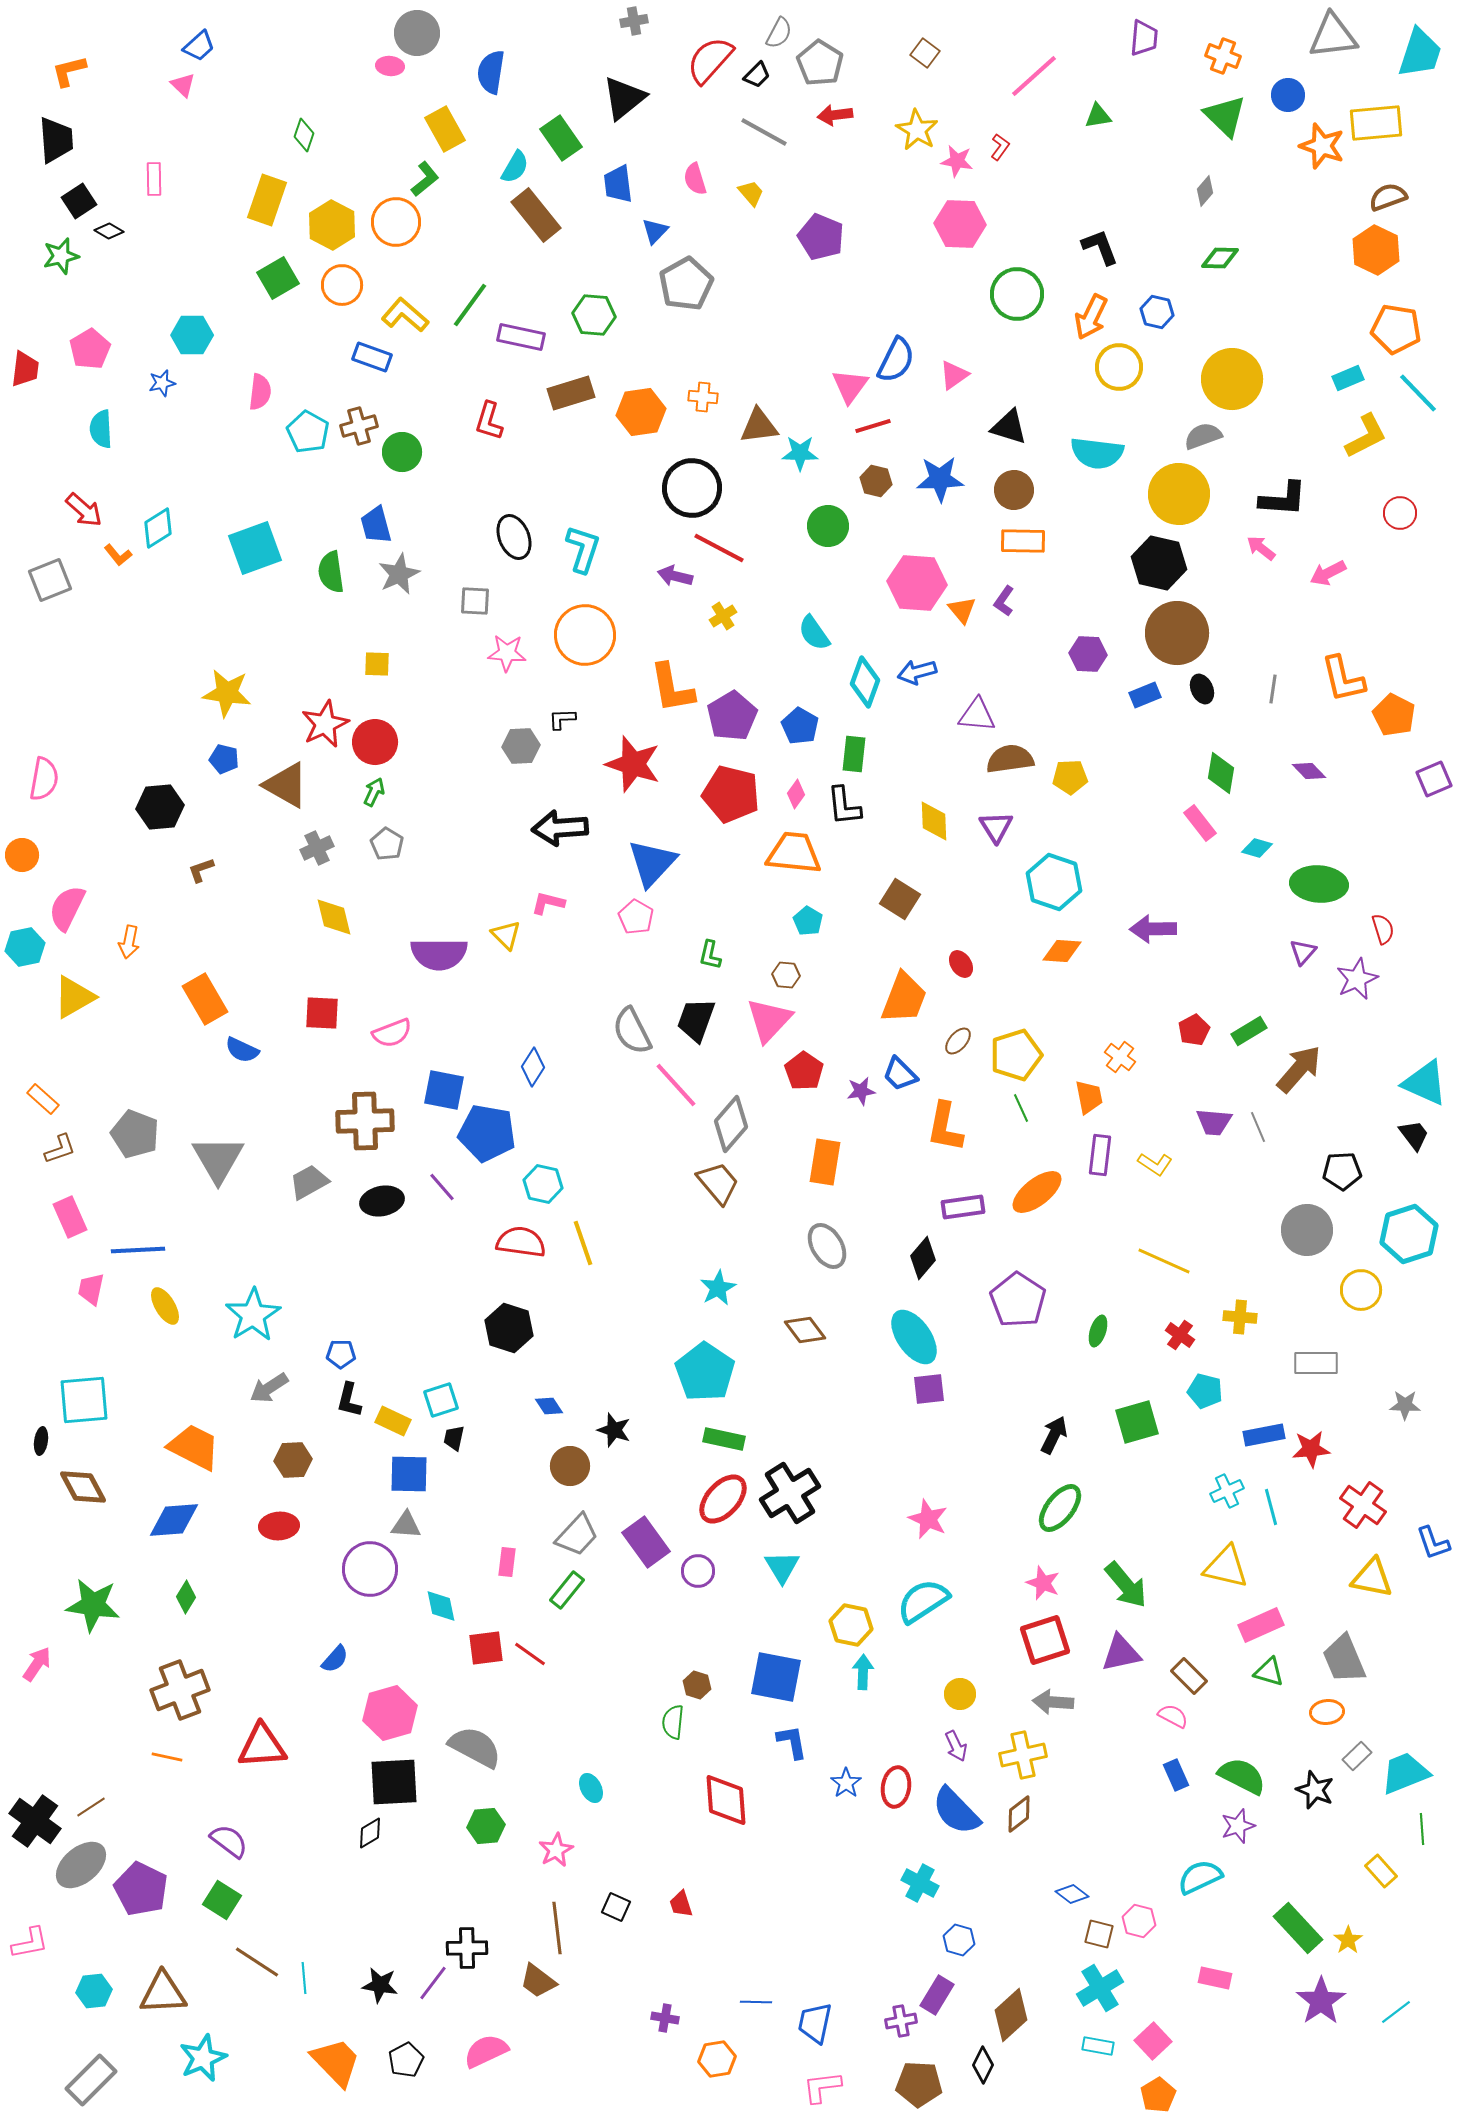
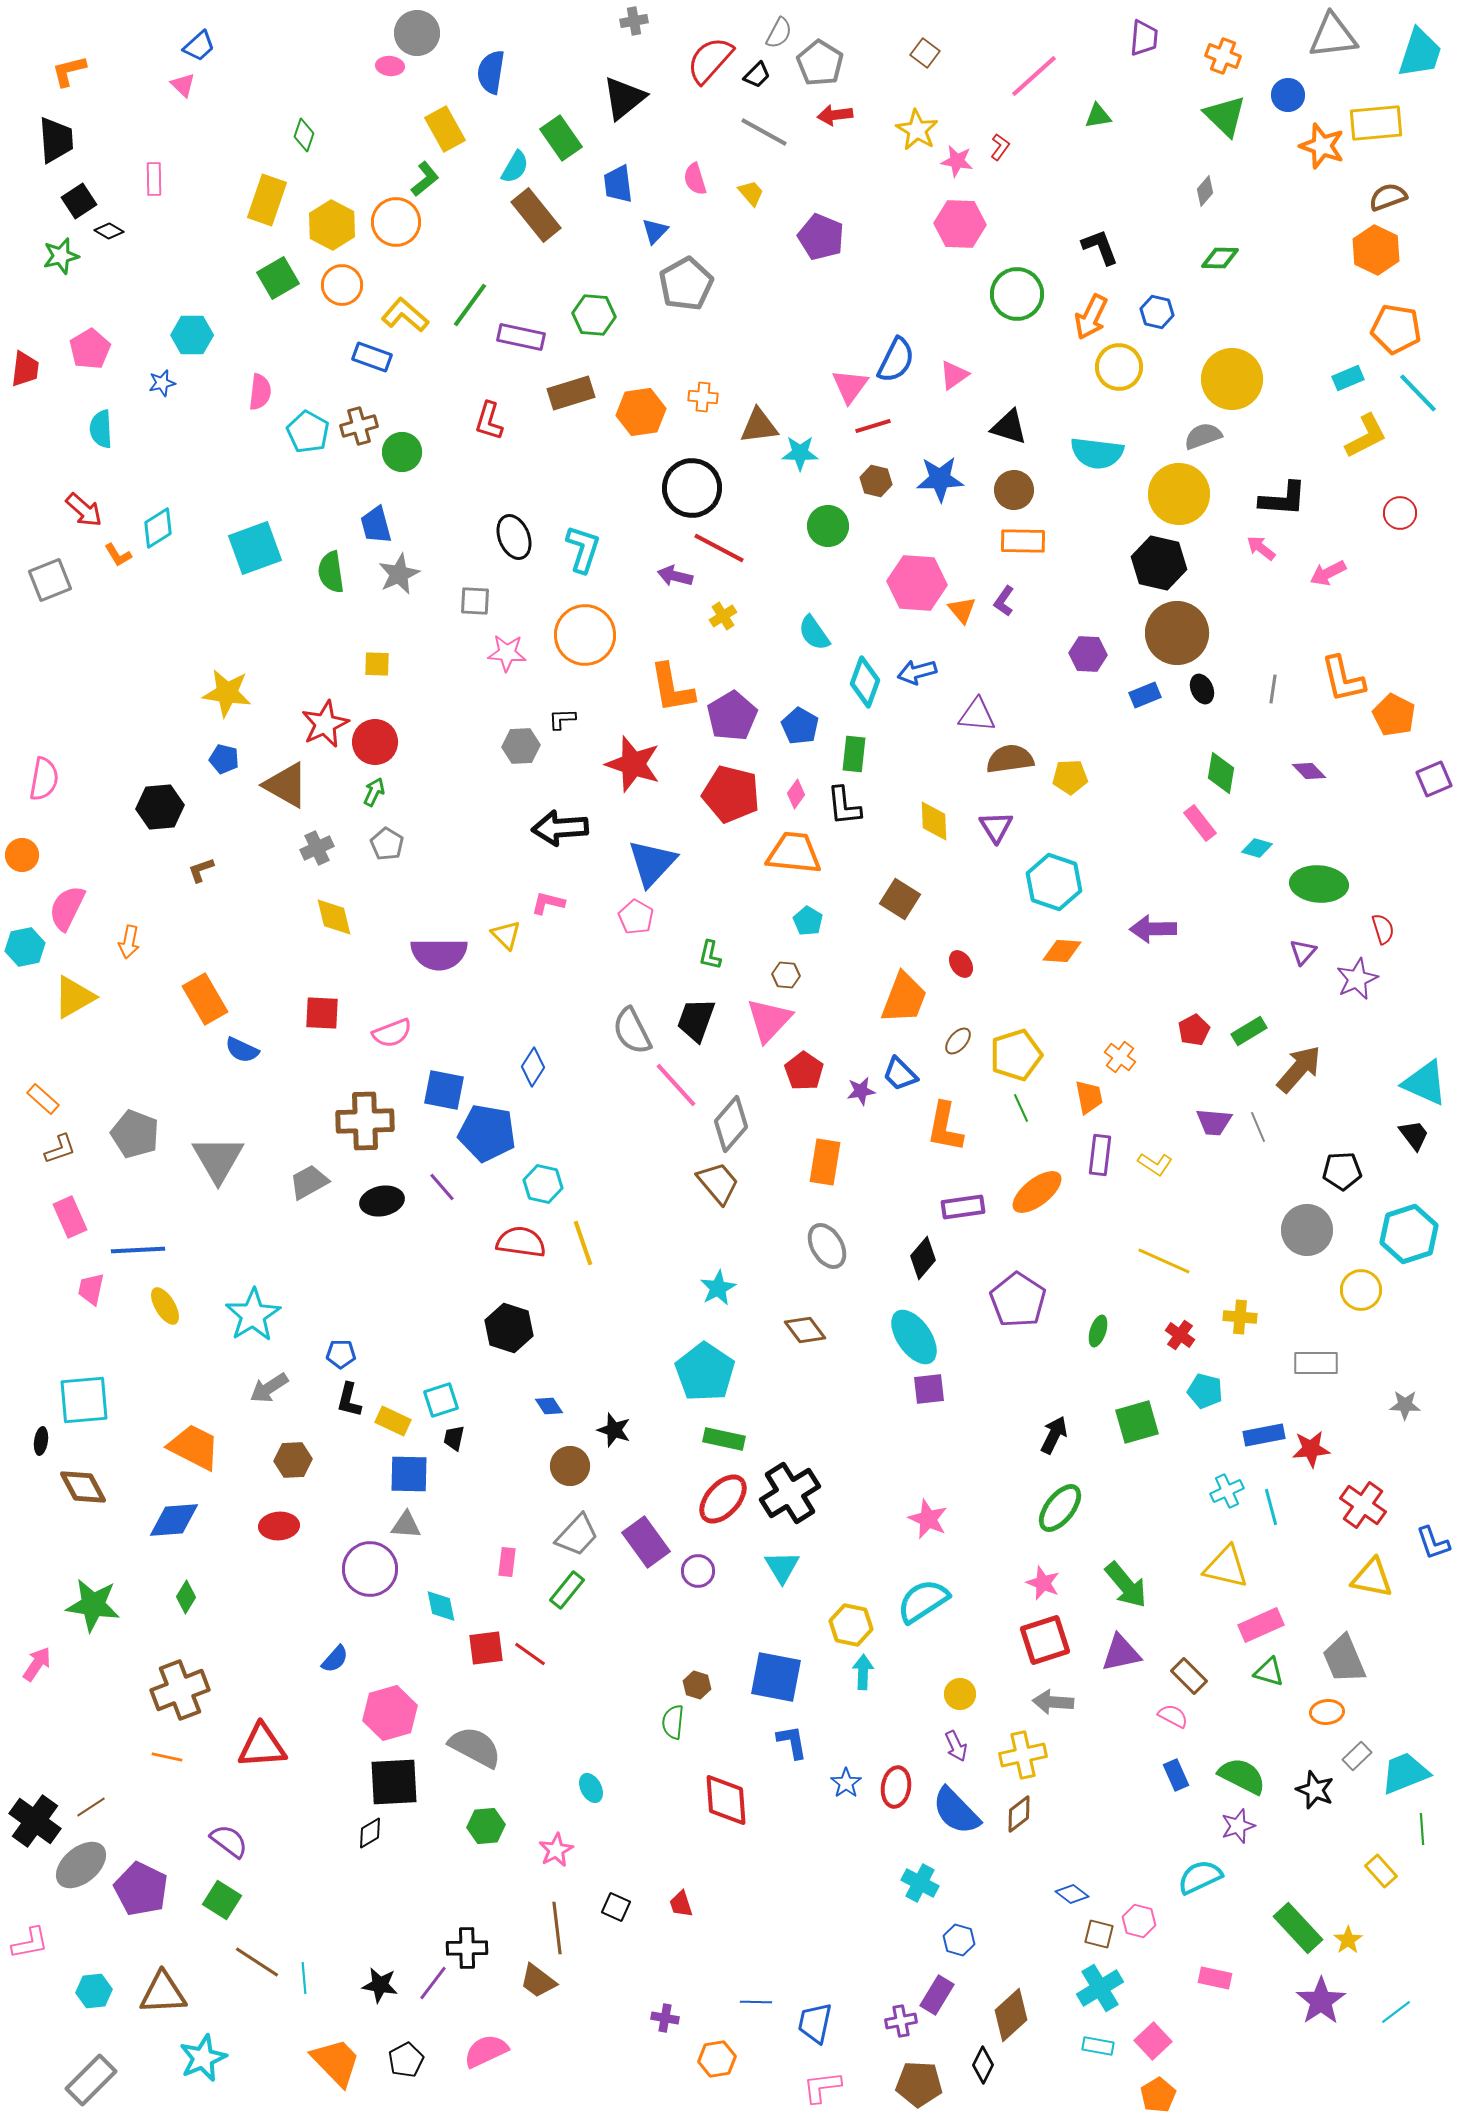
orange L-shape at (118, 555): rotated 8 degrees clockwise
